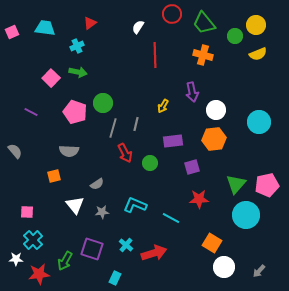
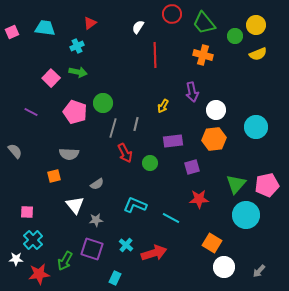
cyan circle at (259, 122): moved 3 px left, 5 px down
gray semicircle at (69, 151): moved 3 px down
gray star at (102, 212): moved 6 px left, 8 px down
